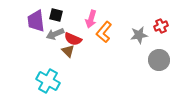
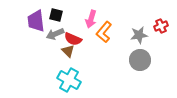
gray circle: moved 19 px left
cyan cross: moved 21 px right, 1 px up
